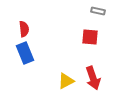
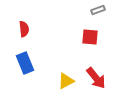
gray rectangle: moved 1 px up; rotated 32 degrees counterclockwise
blue rectangle: moved 10 px down
red arrow: moved 3 px right; rotated 20 degrees counterclockwise
